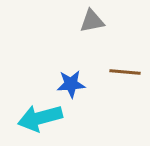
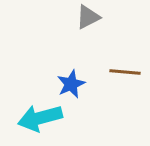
gray triangle: moved 4 px left, 4 px up; rotated 16 degrees counterclockwise
blue star: rotated 20 degrees counterclockwise
